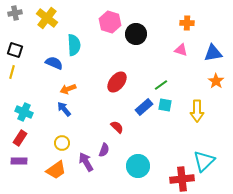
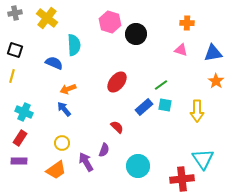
yellow line: moved 4 px down
cyan triangle: moved 1 px left, 2 px up; rotated 20 degrees counterclockwise
